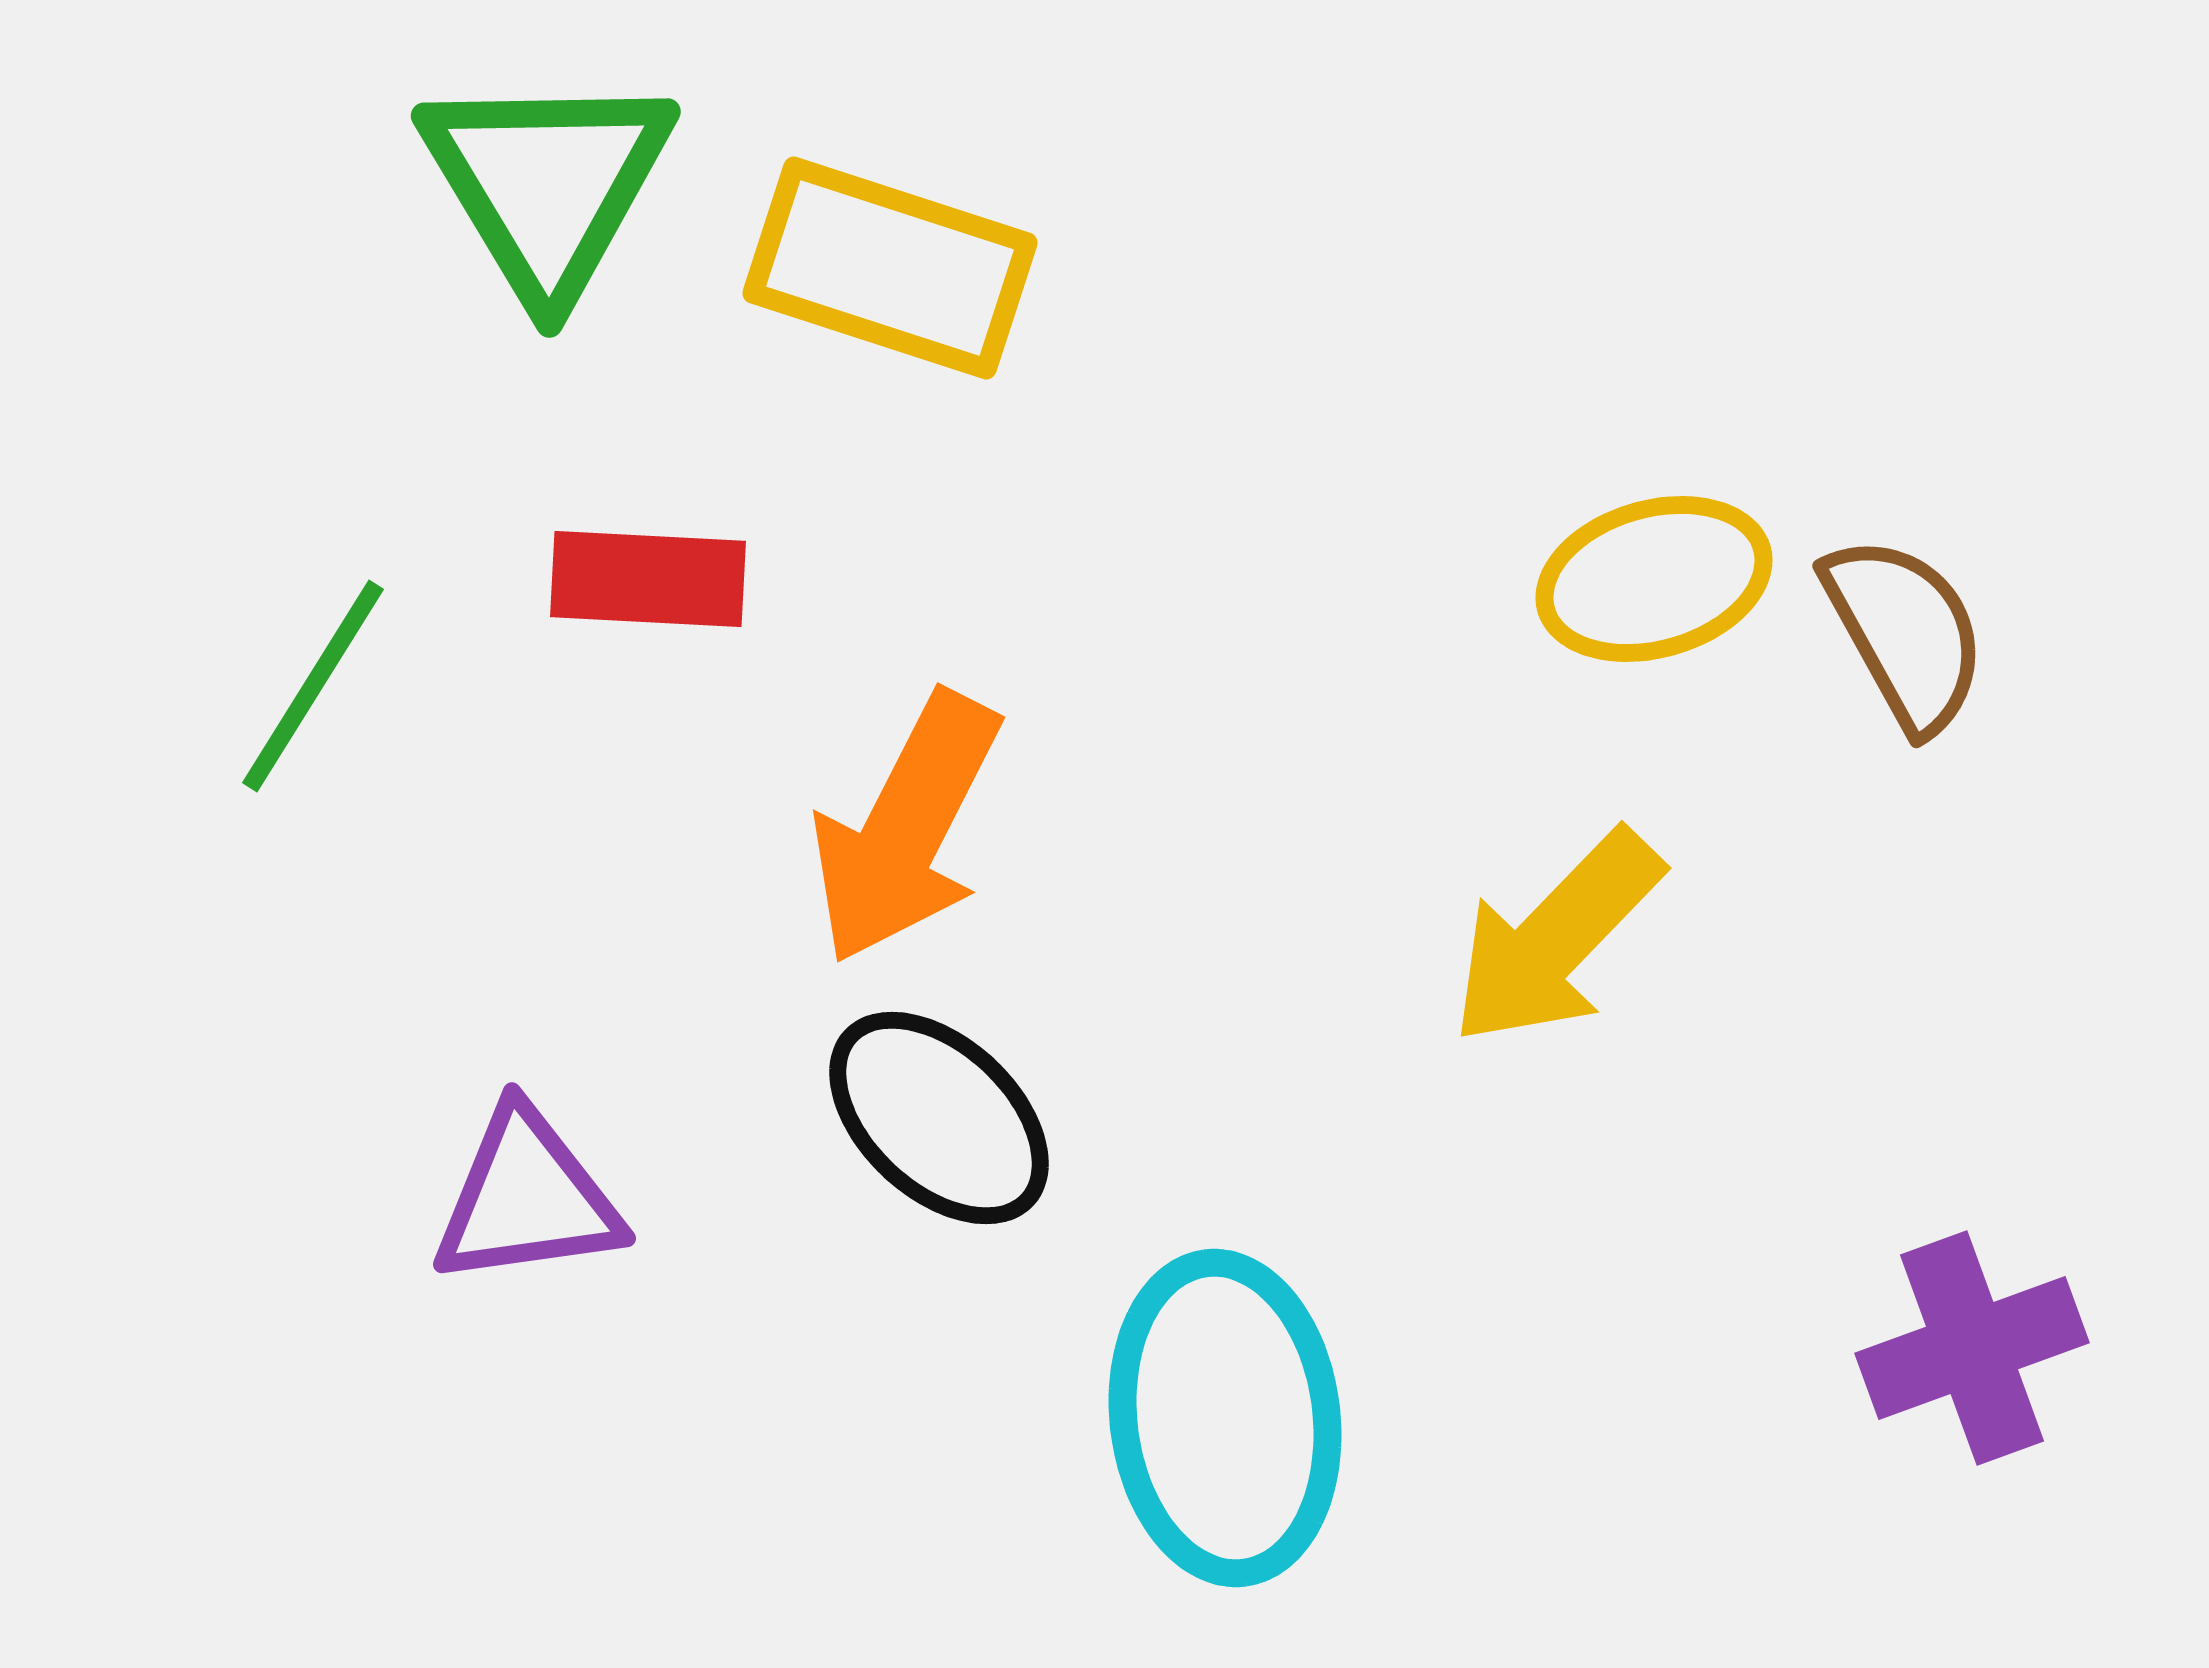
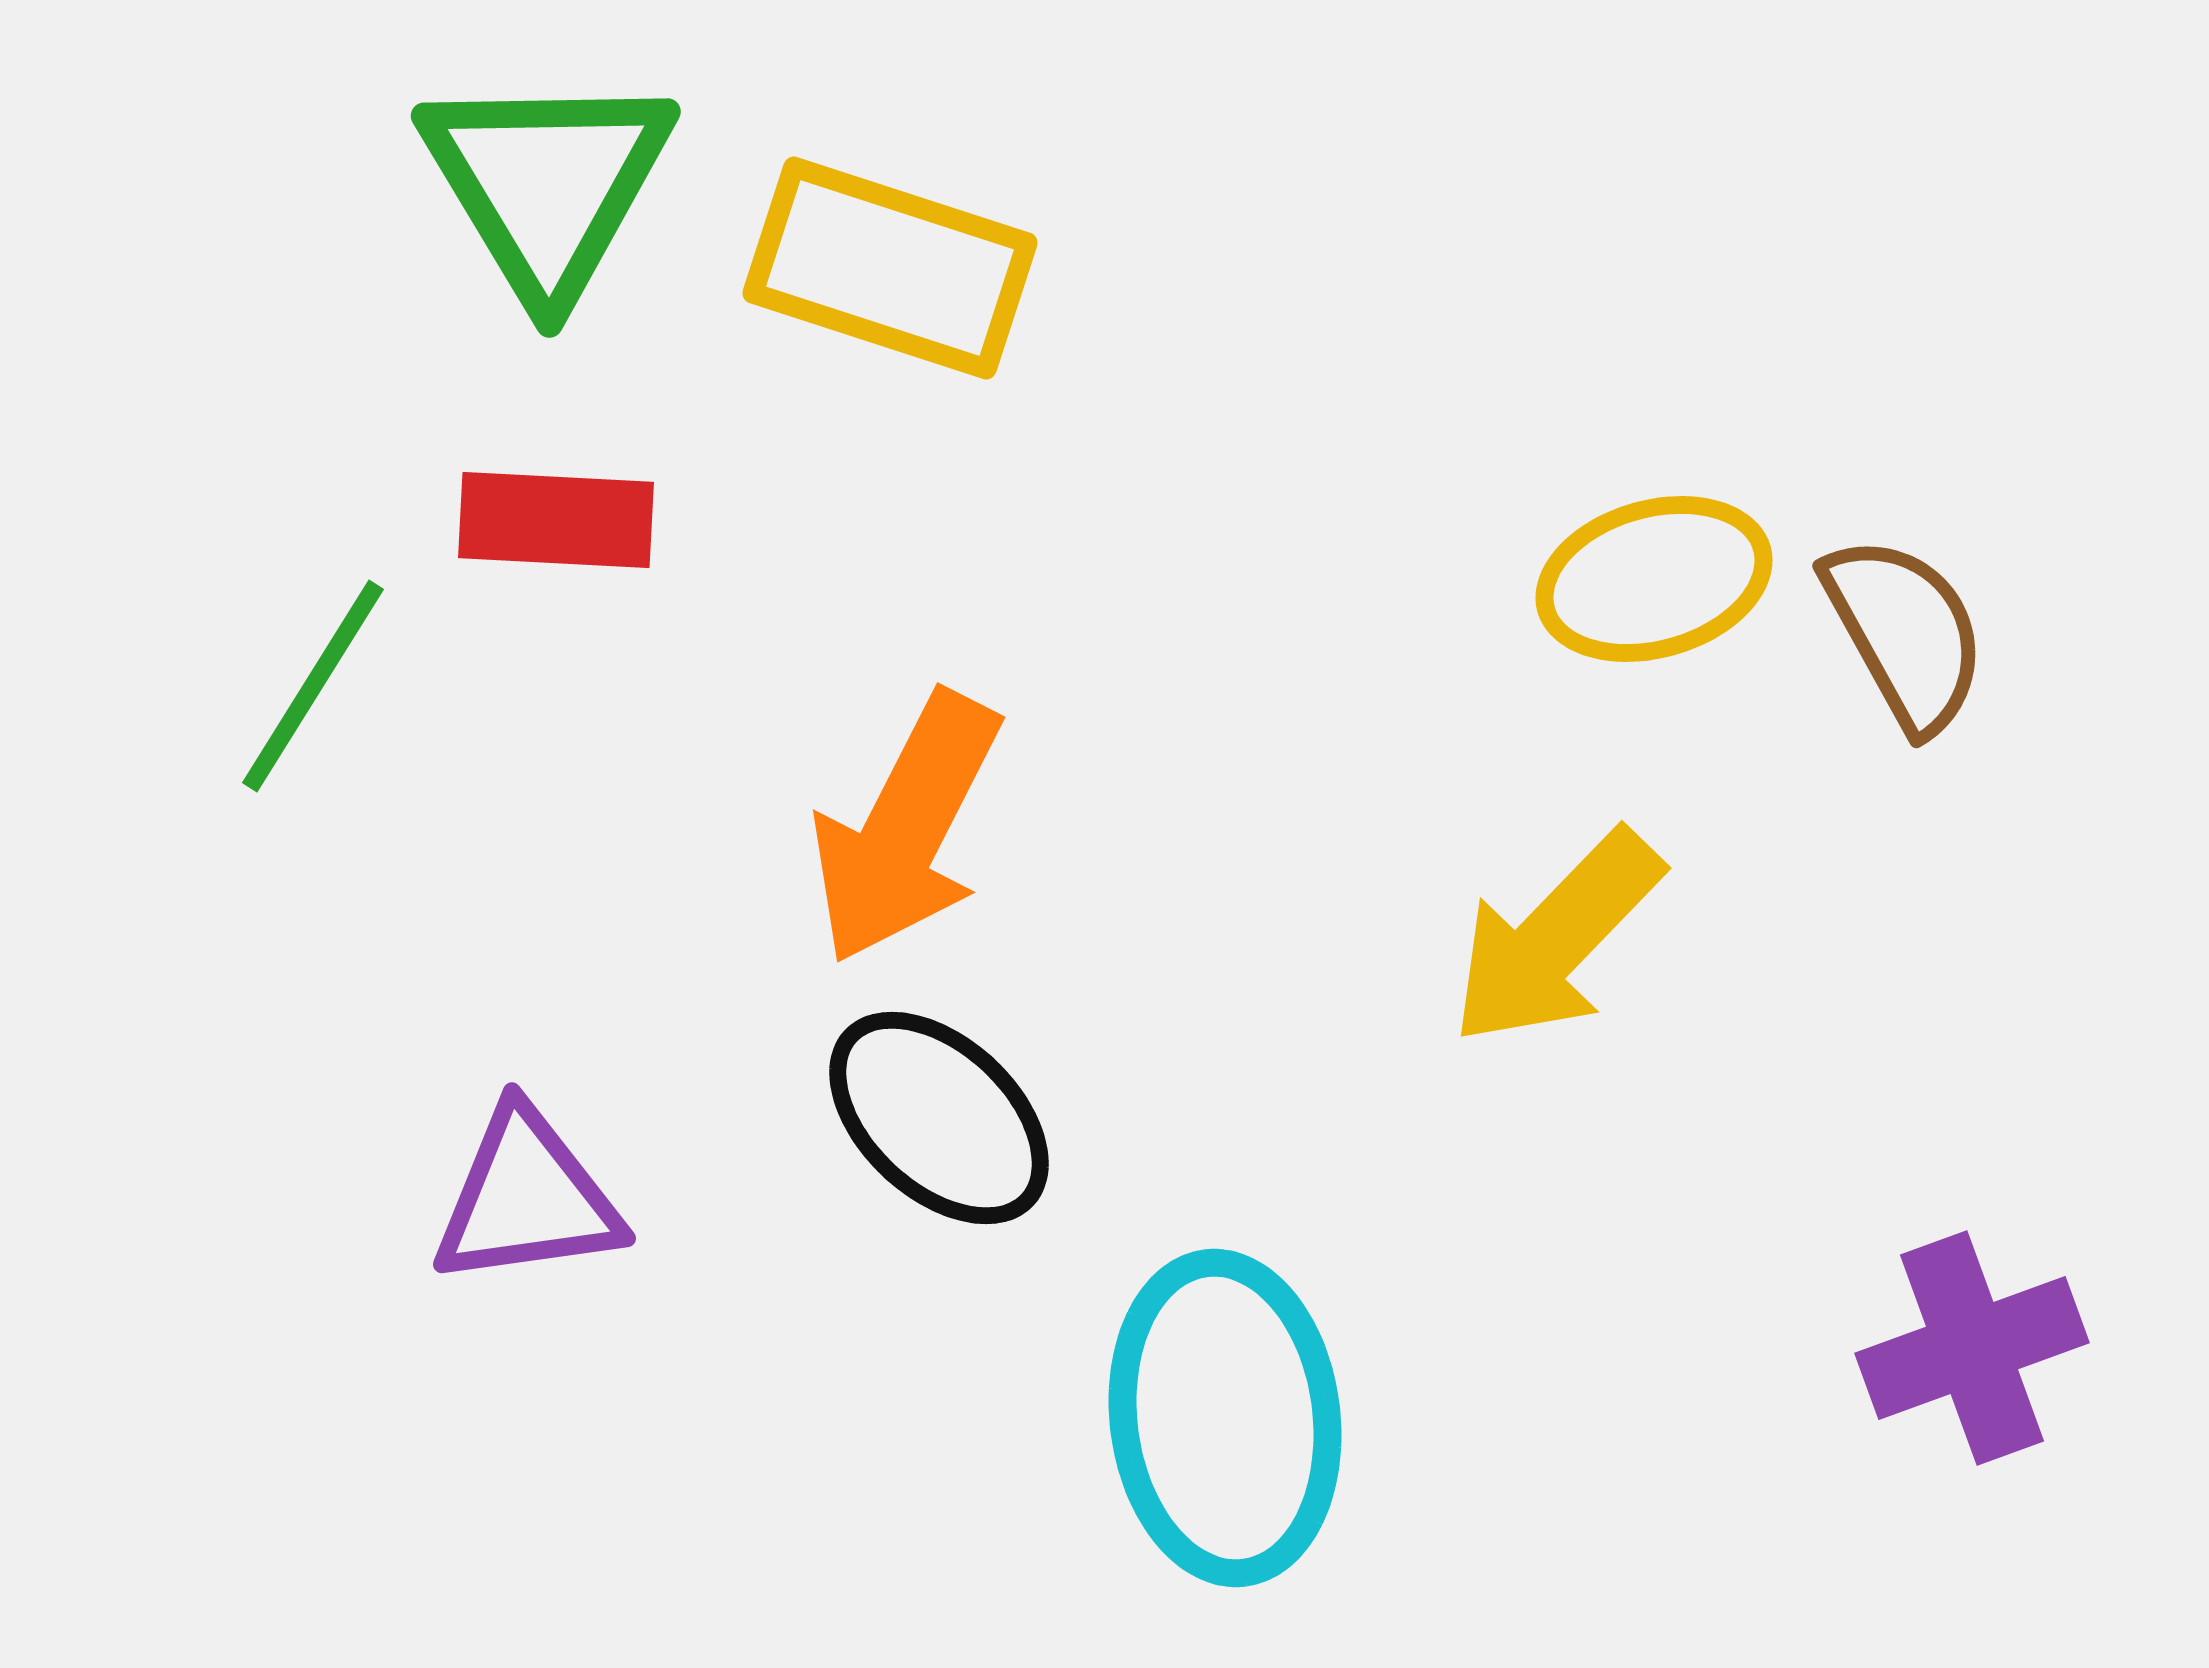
red rectangle: moved 92 px left, 59 px up
